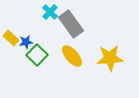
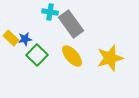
cyan cross: rotated 35 degrees counterclockwise
blue star: moved 1 px left, 3 px up
yellow star: rotated 12 degrees counterclockwise
